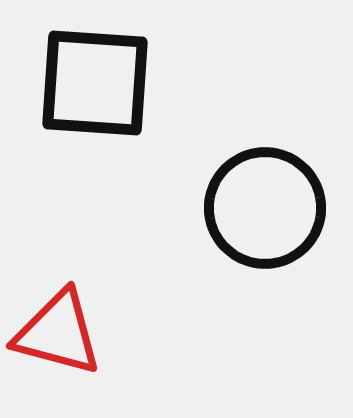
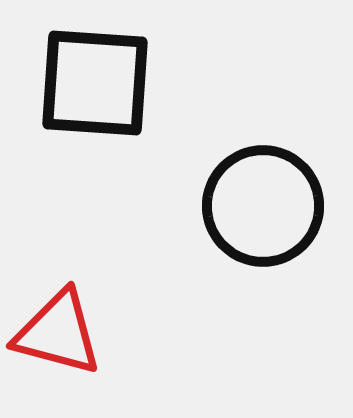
black circle: moved 2 px left, 2 px up
